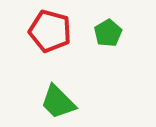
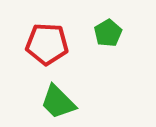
red pentagon: moved 3 px left, 13 px down; rotated 12 degrees counterclockwise
